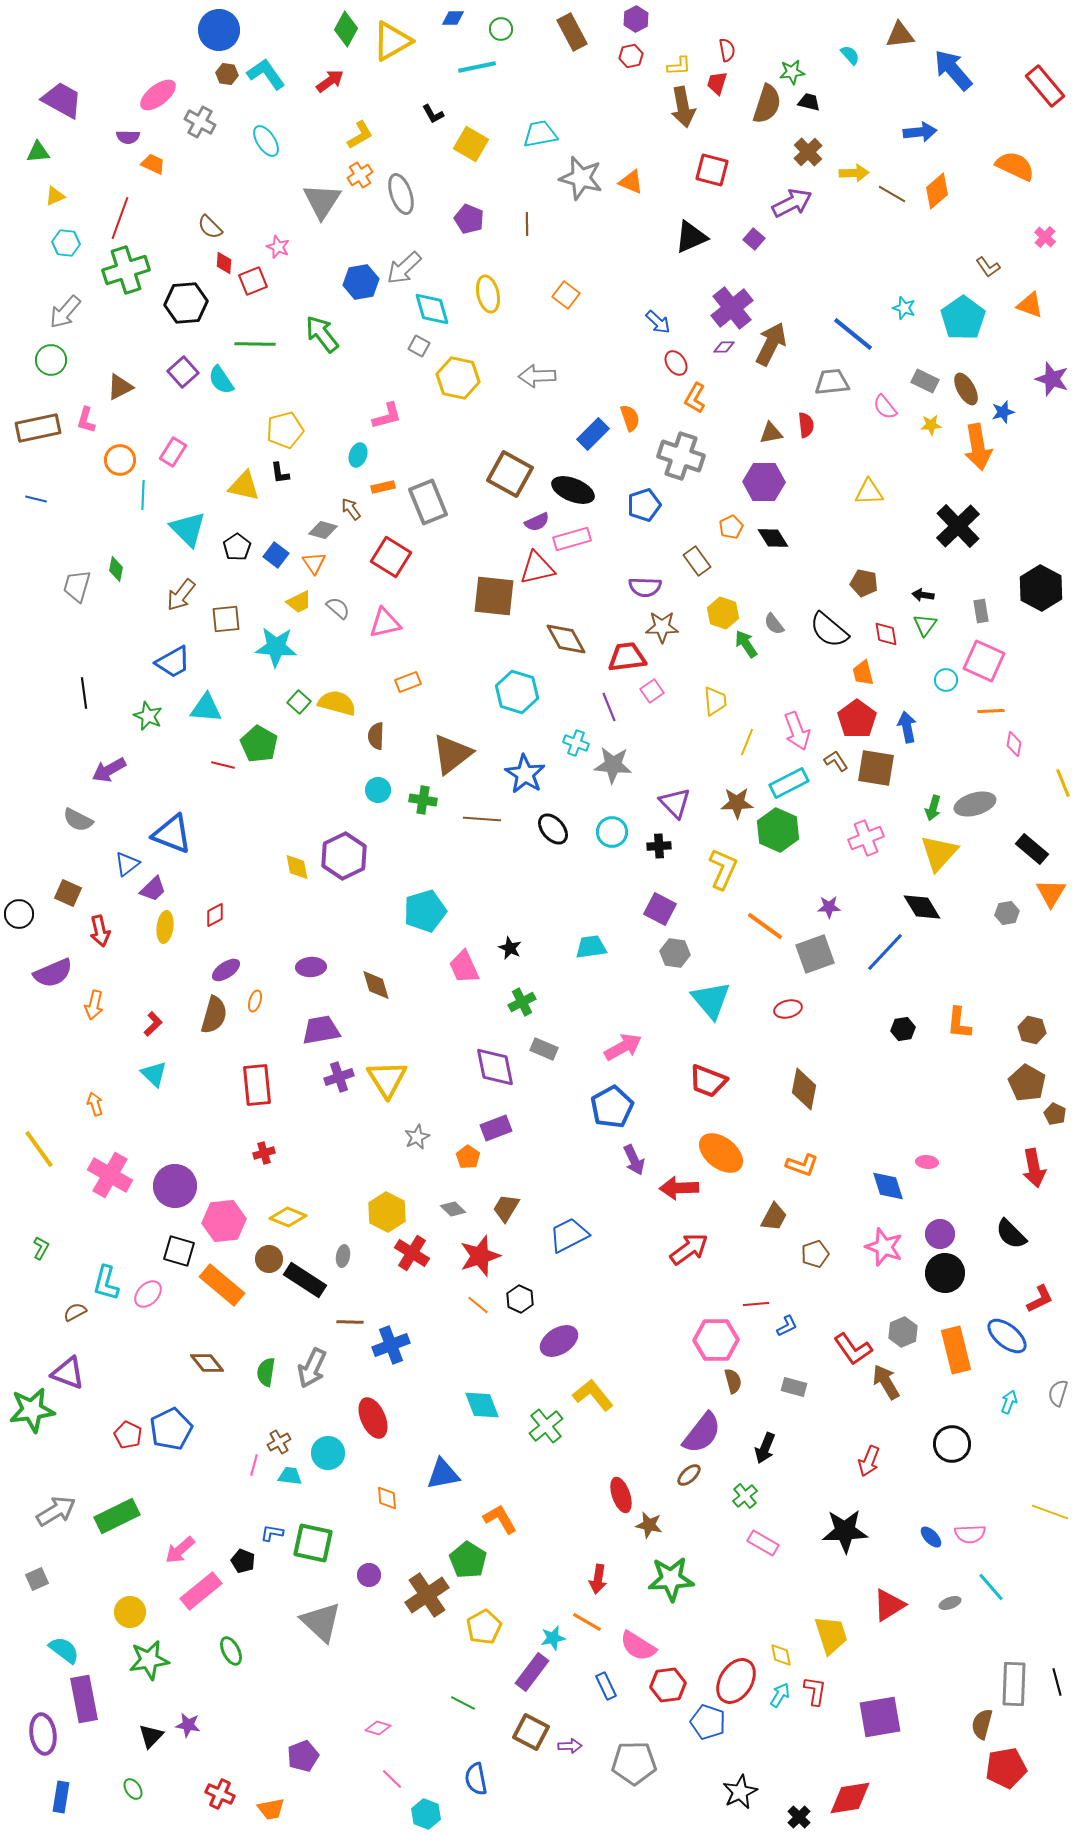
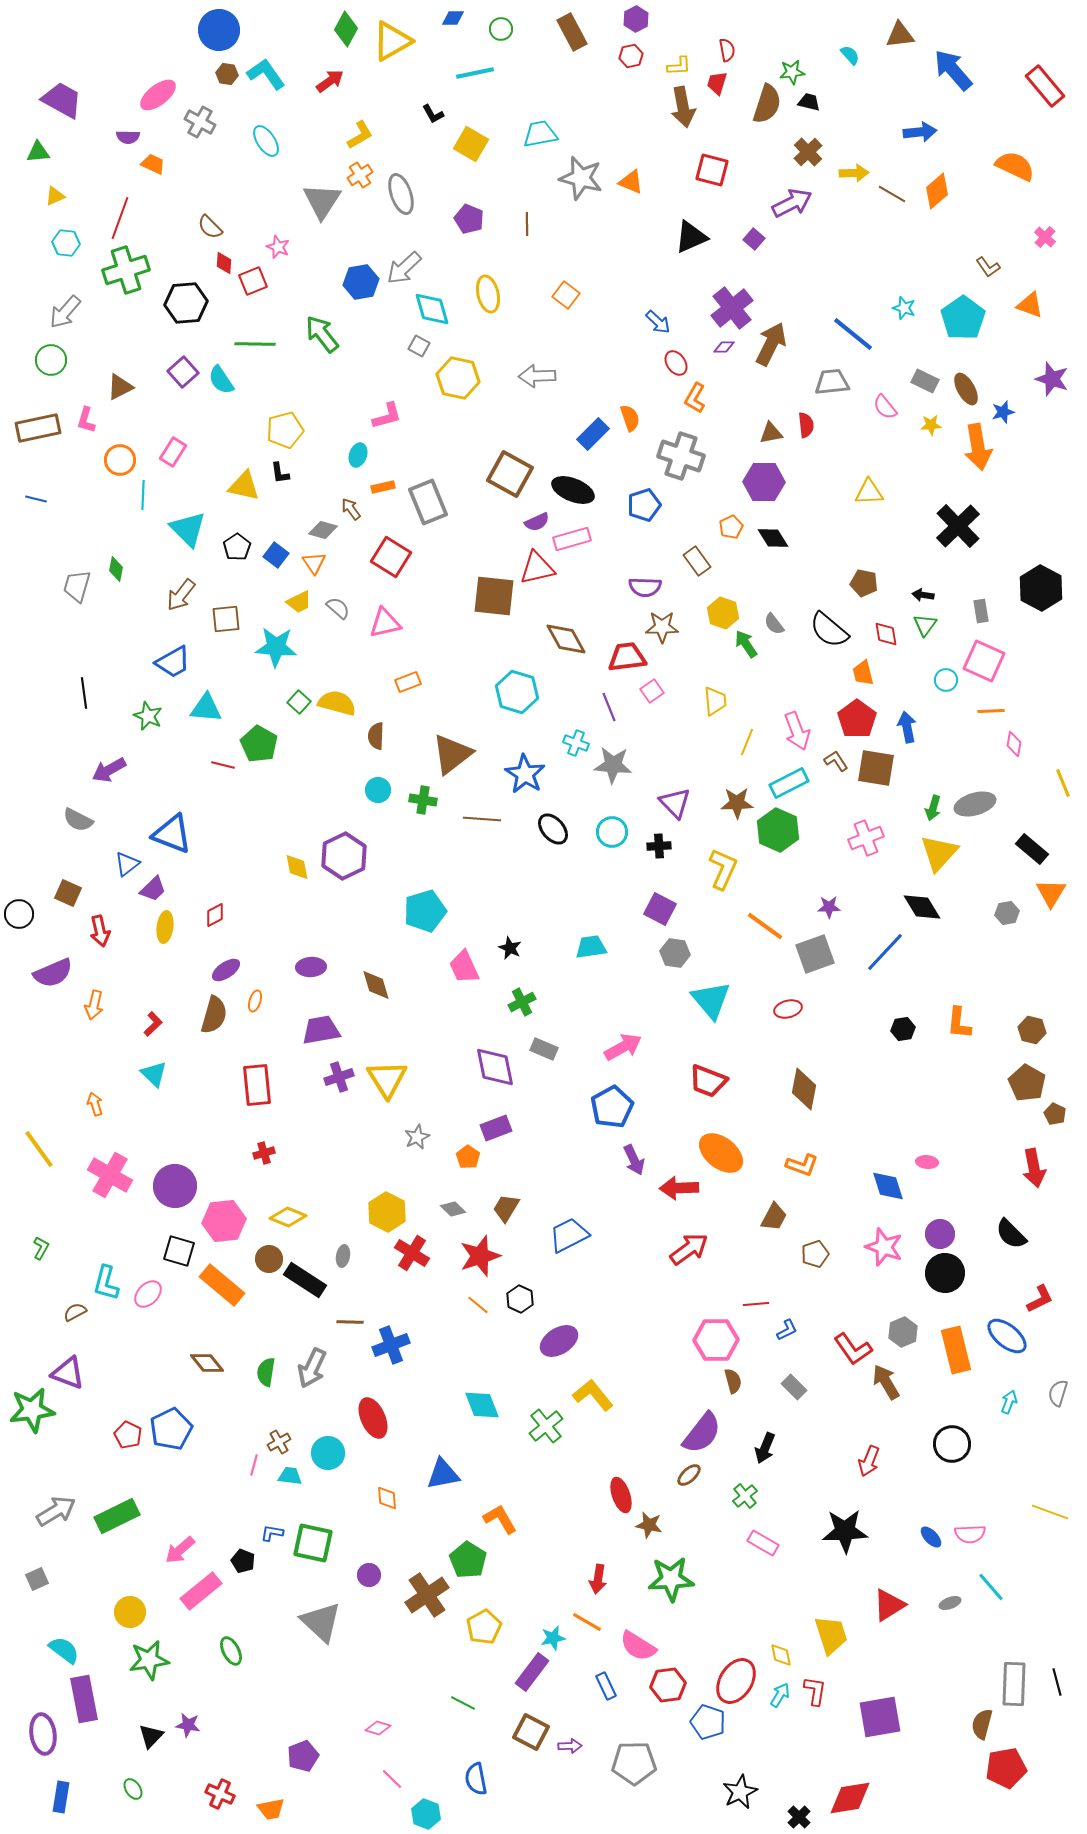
cyan line at (477, 67): moved 2 px left, 6 px down
blue L-shape at (787, 1326): moved 4 px down
gray rectangle at (794, 1387): rotated 30 degrees clockwise
